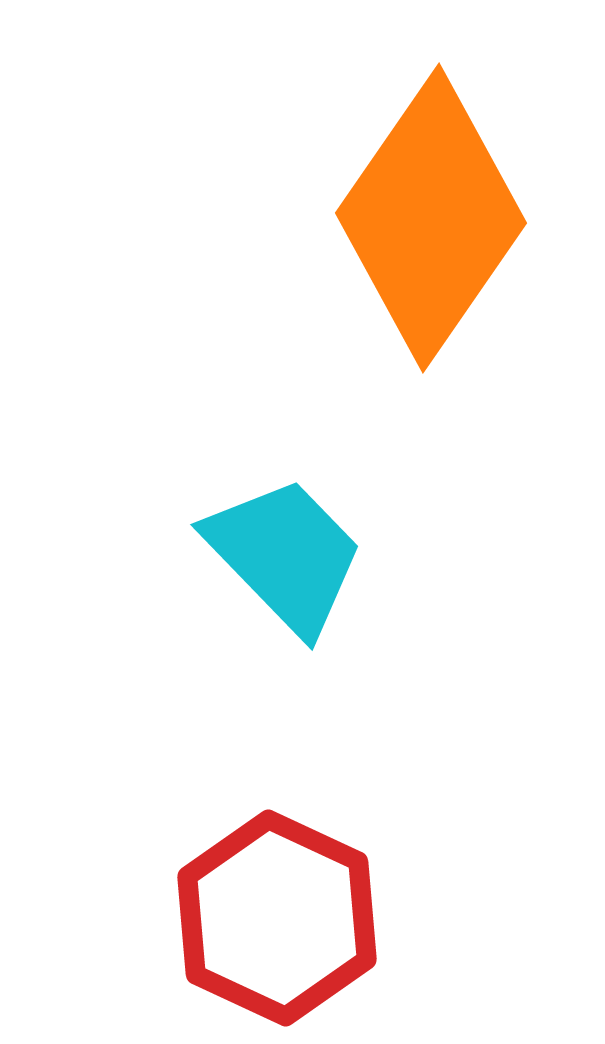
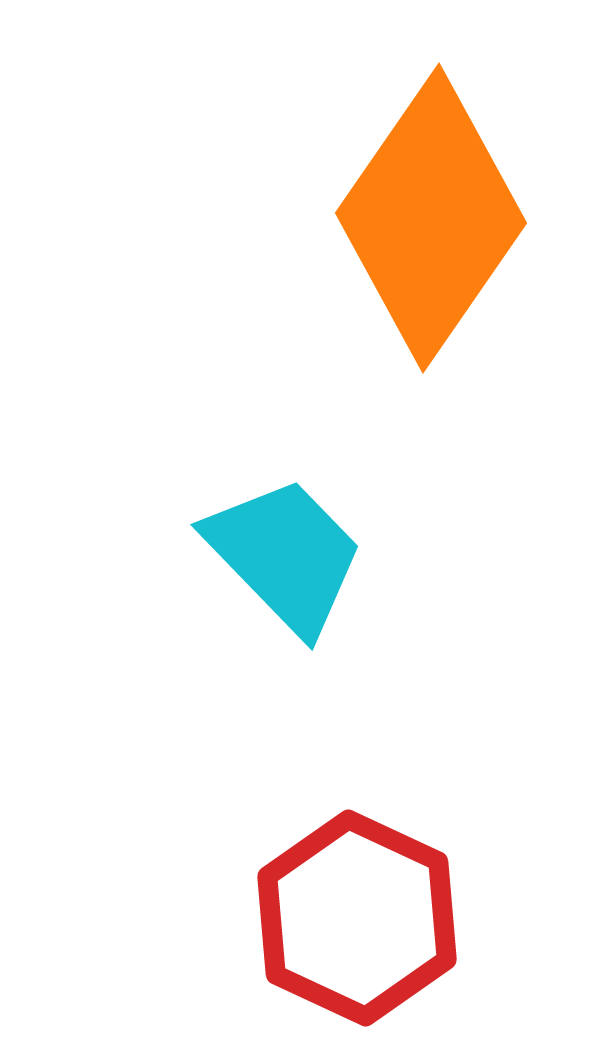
red hexagon: moved 80 px right
